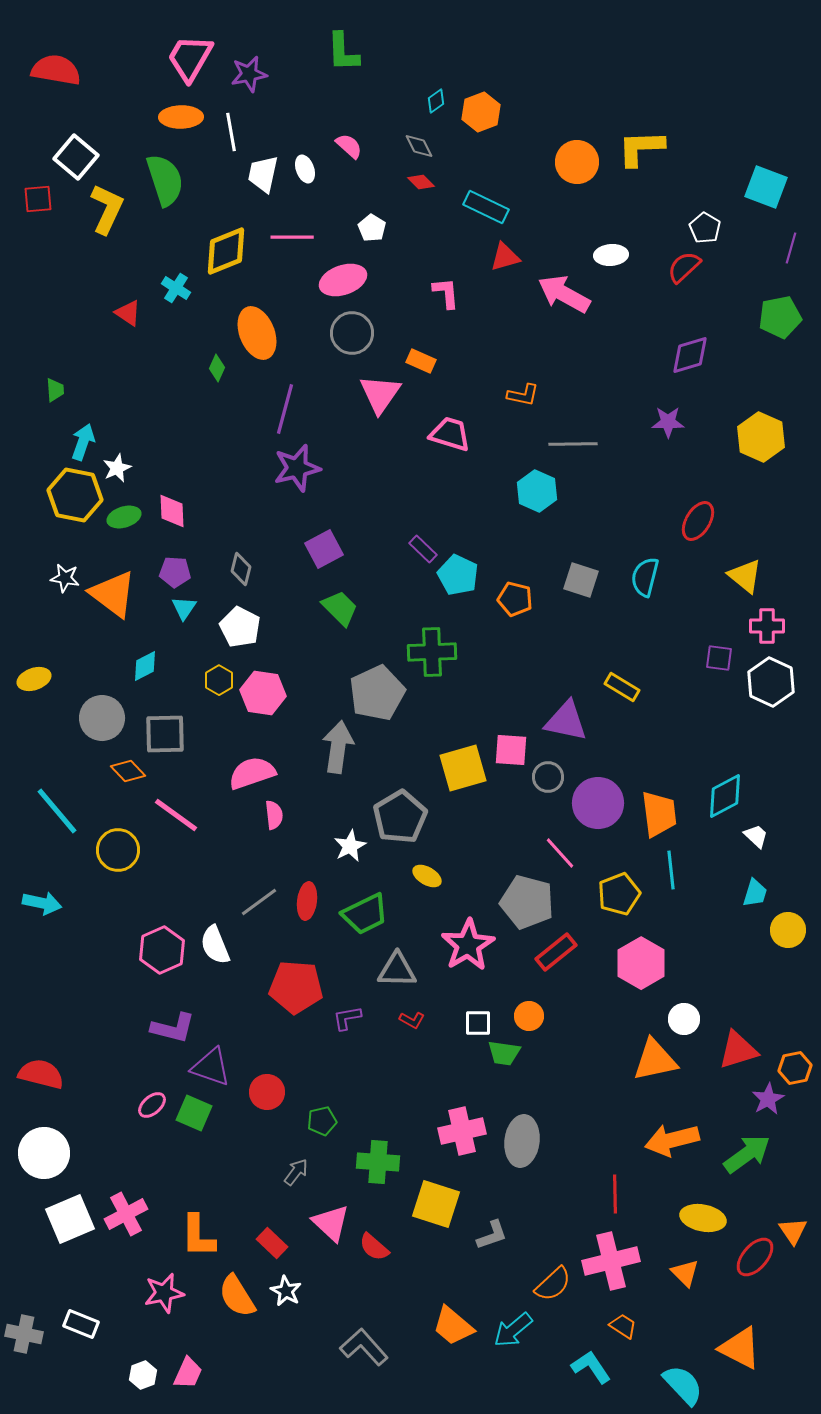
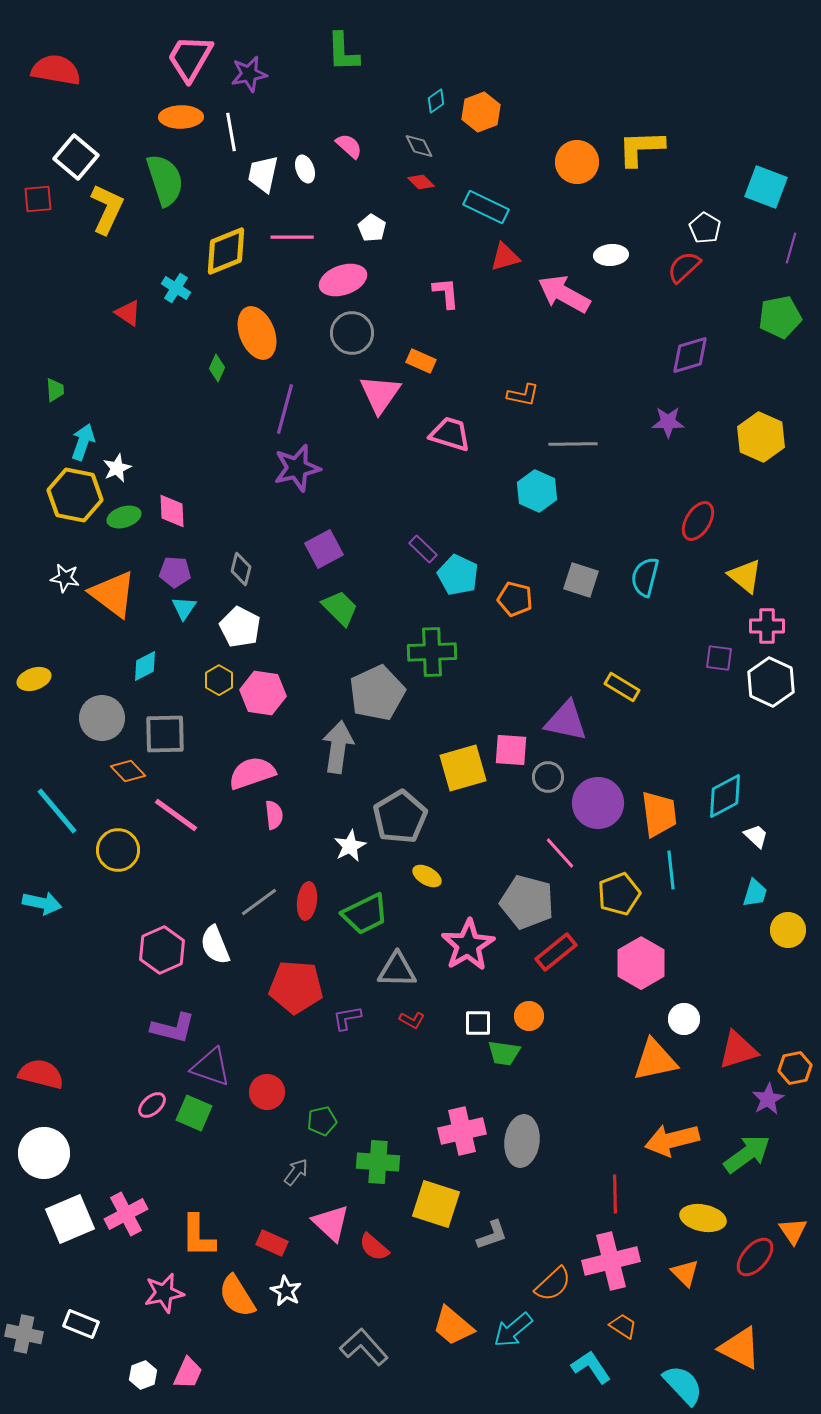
red rectangle at (272, 1243): rotated 20 degrees counterclockwise
